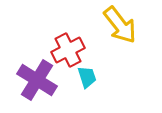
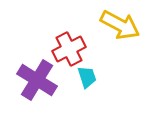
yellow arrow: rotated 24 degrees counterclockwise
red cross: moved 1 px right, 1 px up
